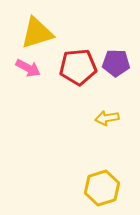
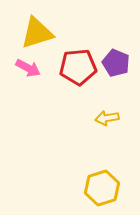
purple pentagon: rotated 20 degrees clockwise
